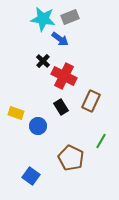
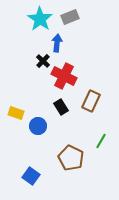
cyan star: moved 3 px left; rotated 25 degrees clockwise
blue arrow: moved 3 px left, 4 px down; rotated 120 degrees counterclockwise
